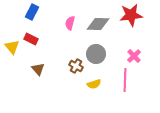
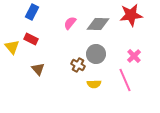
pink semicircle: rotated 24 degrees clockwise
brown cross: moved 2 px right, 1 px up
pink line: rotated 25 degrees counterclockwise
yellow semicircle: rotated 16 degrees clockwise
